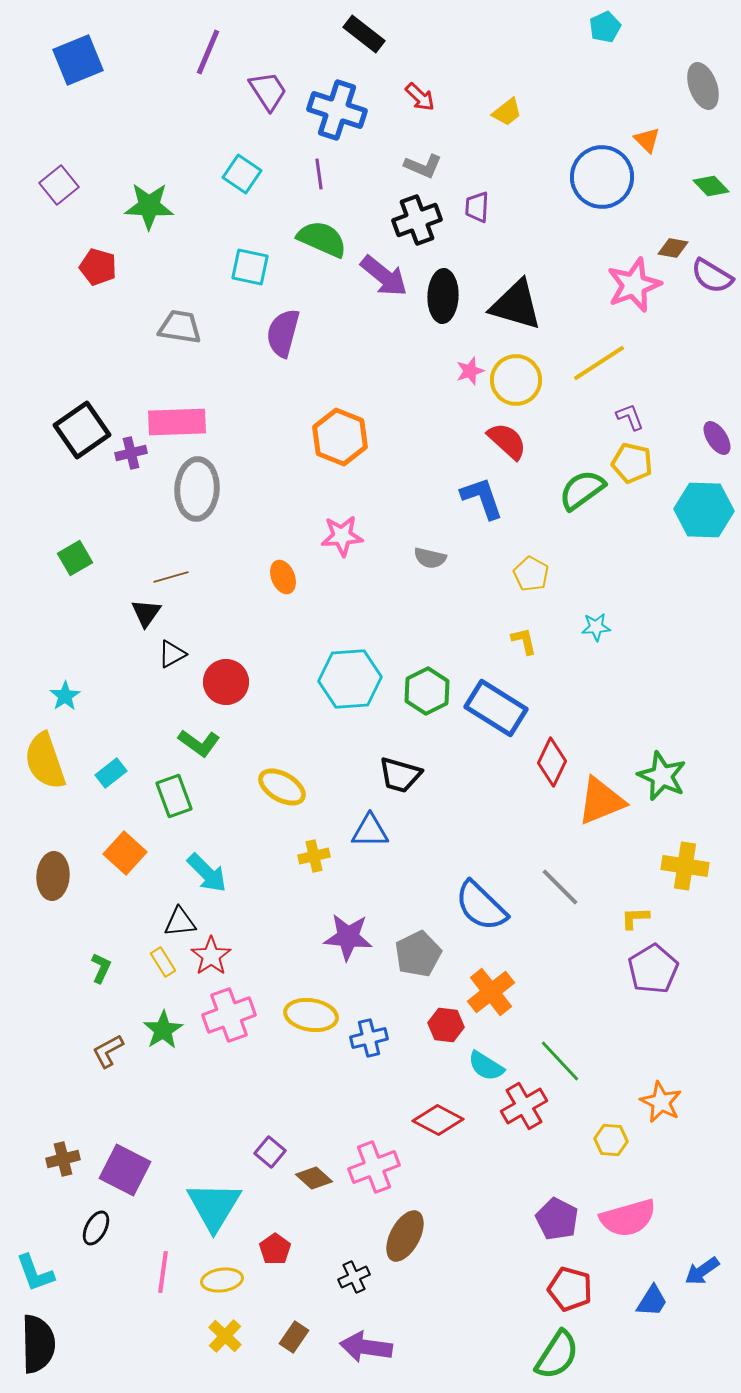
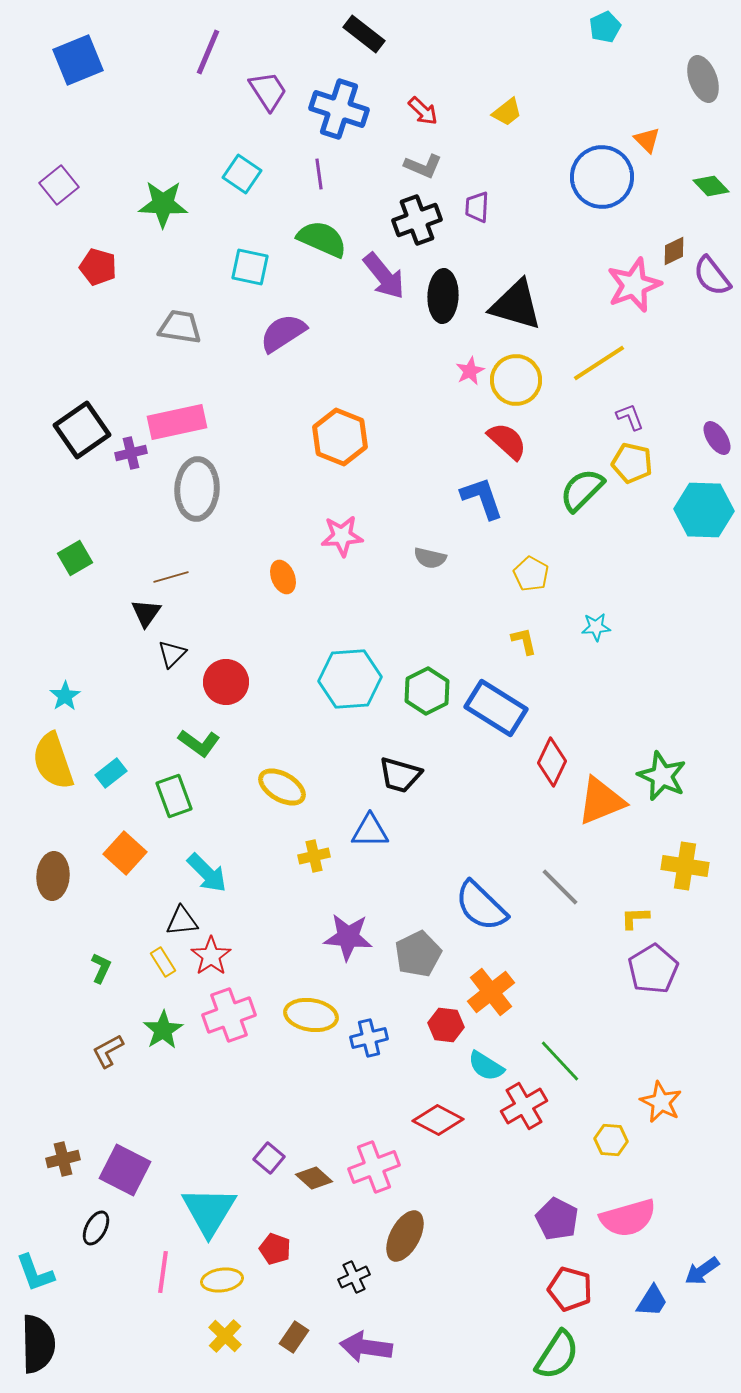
gray ellipse at (703, 86): moved 7 px up
red arrow at (420, 97): moved 3 px right, 14 px down
blue cross at (337, 110): moved 2 px right, 1 px up
green star at (149, 206): moved 14 px right, 2 px up
brown diamond at (673, 248): moved 1 px right, 3 px down; rotated 36 degrees counterclockwise
purple arrow at (384, 276): rotated 12 degrees clockwise
purple semicircle at (712, 276): rotated 21 degrees clockwise
purple semicircle at (283, 333): rotated 42 degrees clockwise
pink star at (470, 371): rotated 8 degrees counterclockwise
pink rectangle at (177, 422): rotated 10 degrees counterclockwise
green semicircle at (582, 490): rotated 9 degrees counterclockwise
black triangle at (172, 654): rotated 16 degrees counterclockwise
yellow semicircle at (45, 761): moved 8 px right
black triangle at (180, 922): moved 2 px right, 1 px up
purple square at (270, 1152): moved 1 px left, 6 px down
cyan triangle at (214, 1206): moved 5 px left, 5 px down
red pentagon at (275, 1249): rotated 16 degrees counterclockwise
